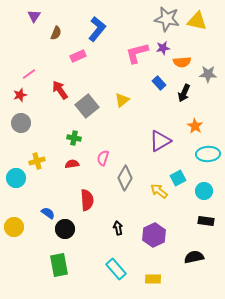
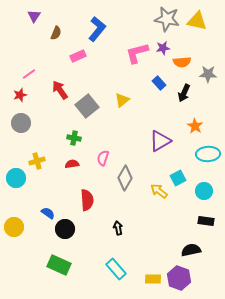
purple hexagon at (154, 235): moved 25 px right, 43 px down; rotated 15 degrees counterclockwise
black semicircle at (194, 257): moved 3 px left, 7 px up
green rectangle at (59, 265): rotated 55 degrees counterclockwise
